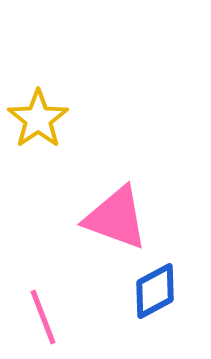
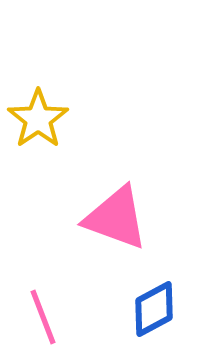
blue diamond: moved 1 px left, 18 px down
